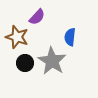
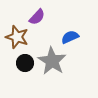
blue semicircle: rotated 60 degrees clockwise
